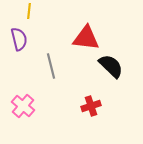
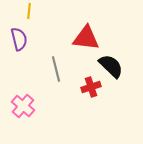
gray line: moved 5 px right, 3 px down
red cross: moved 19 px up
